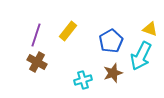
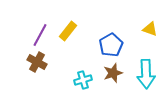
purple line: moved 4 px right; rotated 10 degrees clockwise
blue pentagon: moved 4 px down
cyan arrow: moved 5 px right, 18 px down; rotated 28 degrees counterclockwise
